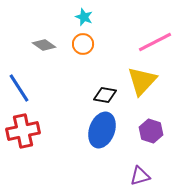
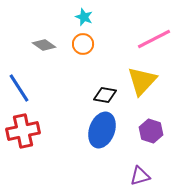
pink line: moved 1 px left, 3 px up
